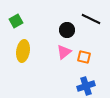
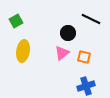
black circle: moved 1 px right, 3 px down
pink triangle: moved 2 px left, 1 px down
